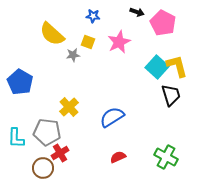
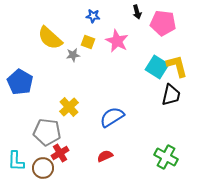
black arrow: rotated 56 degrees clockwise
pink pentagon: rotated 20 degrees counterclockwise
yellow semicircle: moved 2 px left, 4 px down
pink star: moved 2 px left, 1 px up; rotated 20 degrees counterclockwise
cyan square: rotated 10 degrees counterclockwise
black trapezoid: rotated 30 degrees clockwise
cyan L-shape: moved 23 px down
red semicircle: moved 13 px left, 1 px up
